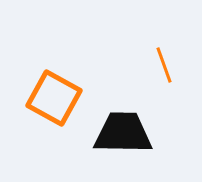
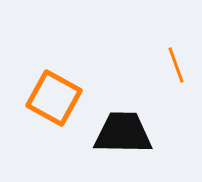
orange line: moved 12 px right
